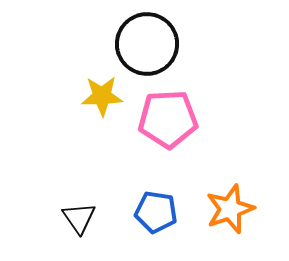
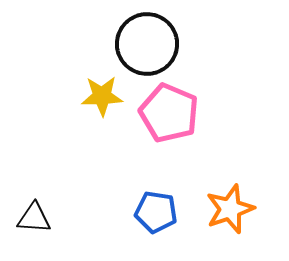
pink pentagon: moved 1 px right, 6 px up; rotated 26 degrees clockwise
black triangle: moved 45 px left; rotated 51 degrees counterclockwise
